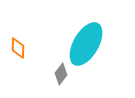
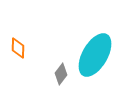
cyan ellipse: moved 9 px right, 11 px down
